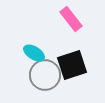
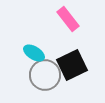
pink rectangle: moved 3 px left
black square: rotated 8 degrees counterclockwise
